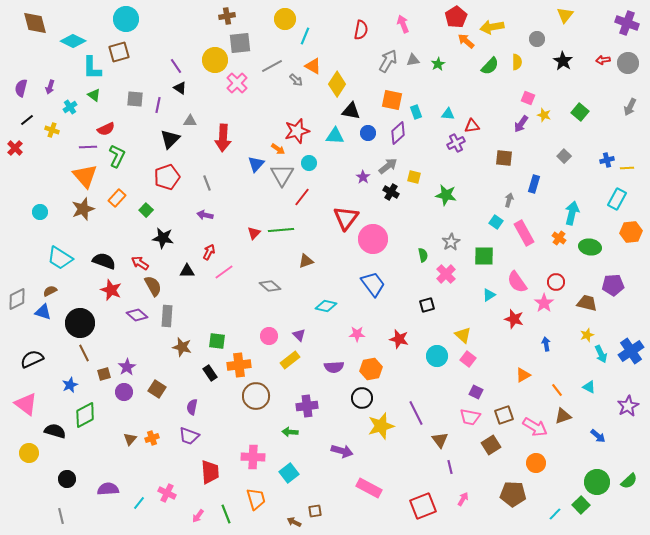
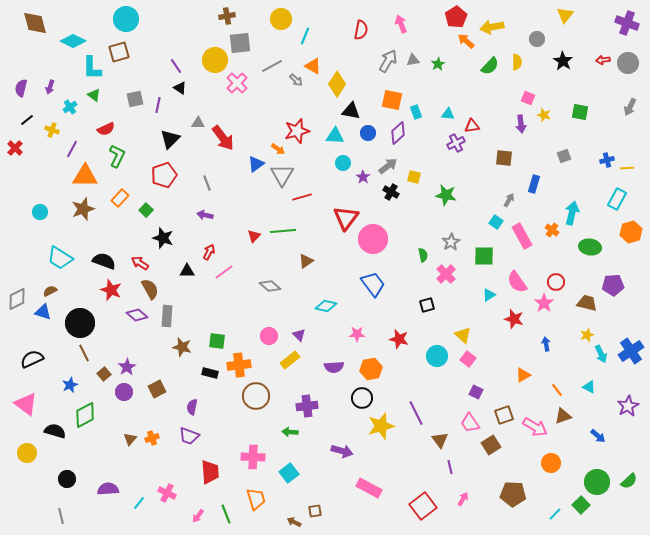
yellow circle at (285, 19): moved 4 px left
pink arrow at (403, 24): moved 2 px left
gray square at (135, 99): rotated 18 degrees counterclockwise
green square at (580, 112): rotated 30 degrees counterclockwise
gray triangle at (190, 121): moved 8 px right, 2 px down
purple arrow at (521, 124): rotated 42 degrees counterclockwise
red arrow at (223, 138): rotated 40 degrees counterclockwise
purple line at (88, 147): moved 16 px left, 2 px down; rotated 60 degrees counterclockwise
gray square at (564, 156): rotated 24 degrees clockwise
cyan circle at (309, 163): moved 34 px right
blue triangle at (256, 164): rotated 12 degrees clockwise
orange triangle at (85, 176): rotated 48 degrees counterclockwise
red pentagon at (167, 177): moved 3 px left, 2 px up
red line at (302, 197): rotated 36 degrees clockwise
orange rectangle at (117, 198): moved 3 px right
gray arrow at (509, 200): rotated 16 degrees clockwise
green line at (281, 230): moved 2 px right, 1 px down
orange hexagon at (631, 232): rotated 10 degrees counterclockwise
red triangle at (254, 233): moved 3 px down
pink rectangle at (524, 233): moved 2 px left, 3 px down
black star at (163, 238): rotated 10 degrees clockwise
orange cross at (559, 238): moved 7 px left, 8 px up
brown triangle at (306, 261): rotated 14 degrees counterclockwise
brown semicircle at (153, 286): moved 3 px left, 3 px down
black rectangle at (210, 373): rotated 42 degrees counterclockwise
brown square at (104, 374): rotated 24 degrees counterclockwise
brown square at (157, 389): rotated 30 degrees clockwise
pink trapezoid at (470, 417): moved 6 px down; rotated 45 degrees clockwise
yellow circle at (29, 453): moved 2 px left
orange circle at (536, 463): moved 15 px right
red square at (423, 506): rotated 16 degrees counterclockwise
